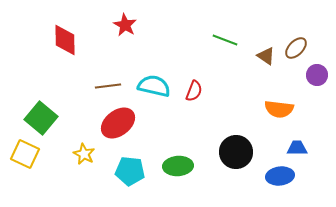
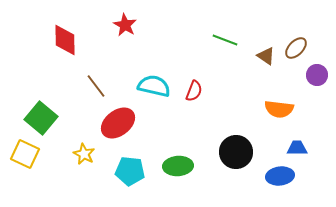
brown line: moved 12 px left; rotated 60 degrees clockwise
